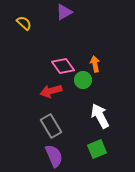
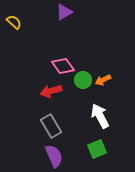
yellow semicircle: moved 10 px left, 1 px up
orange arrow: moved 8 px right, 16 px down; rotated 105 degrees counterclockwise
